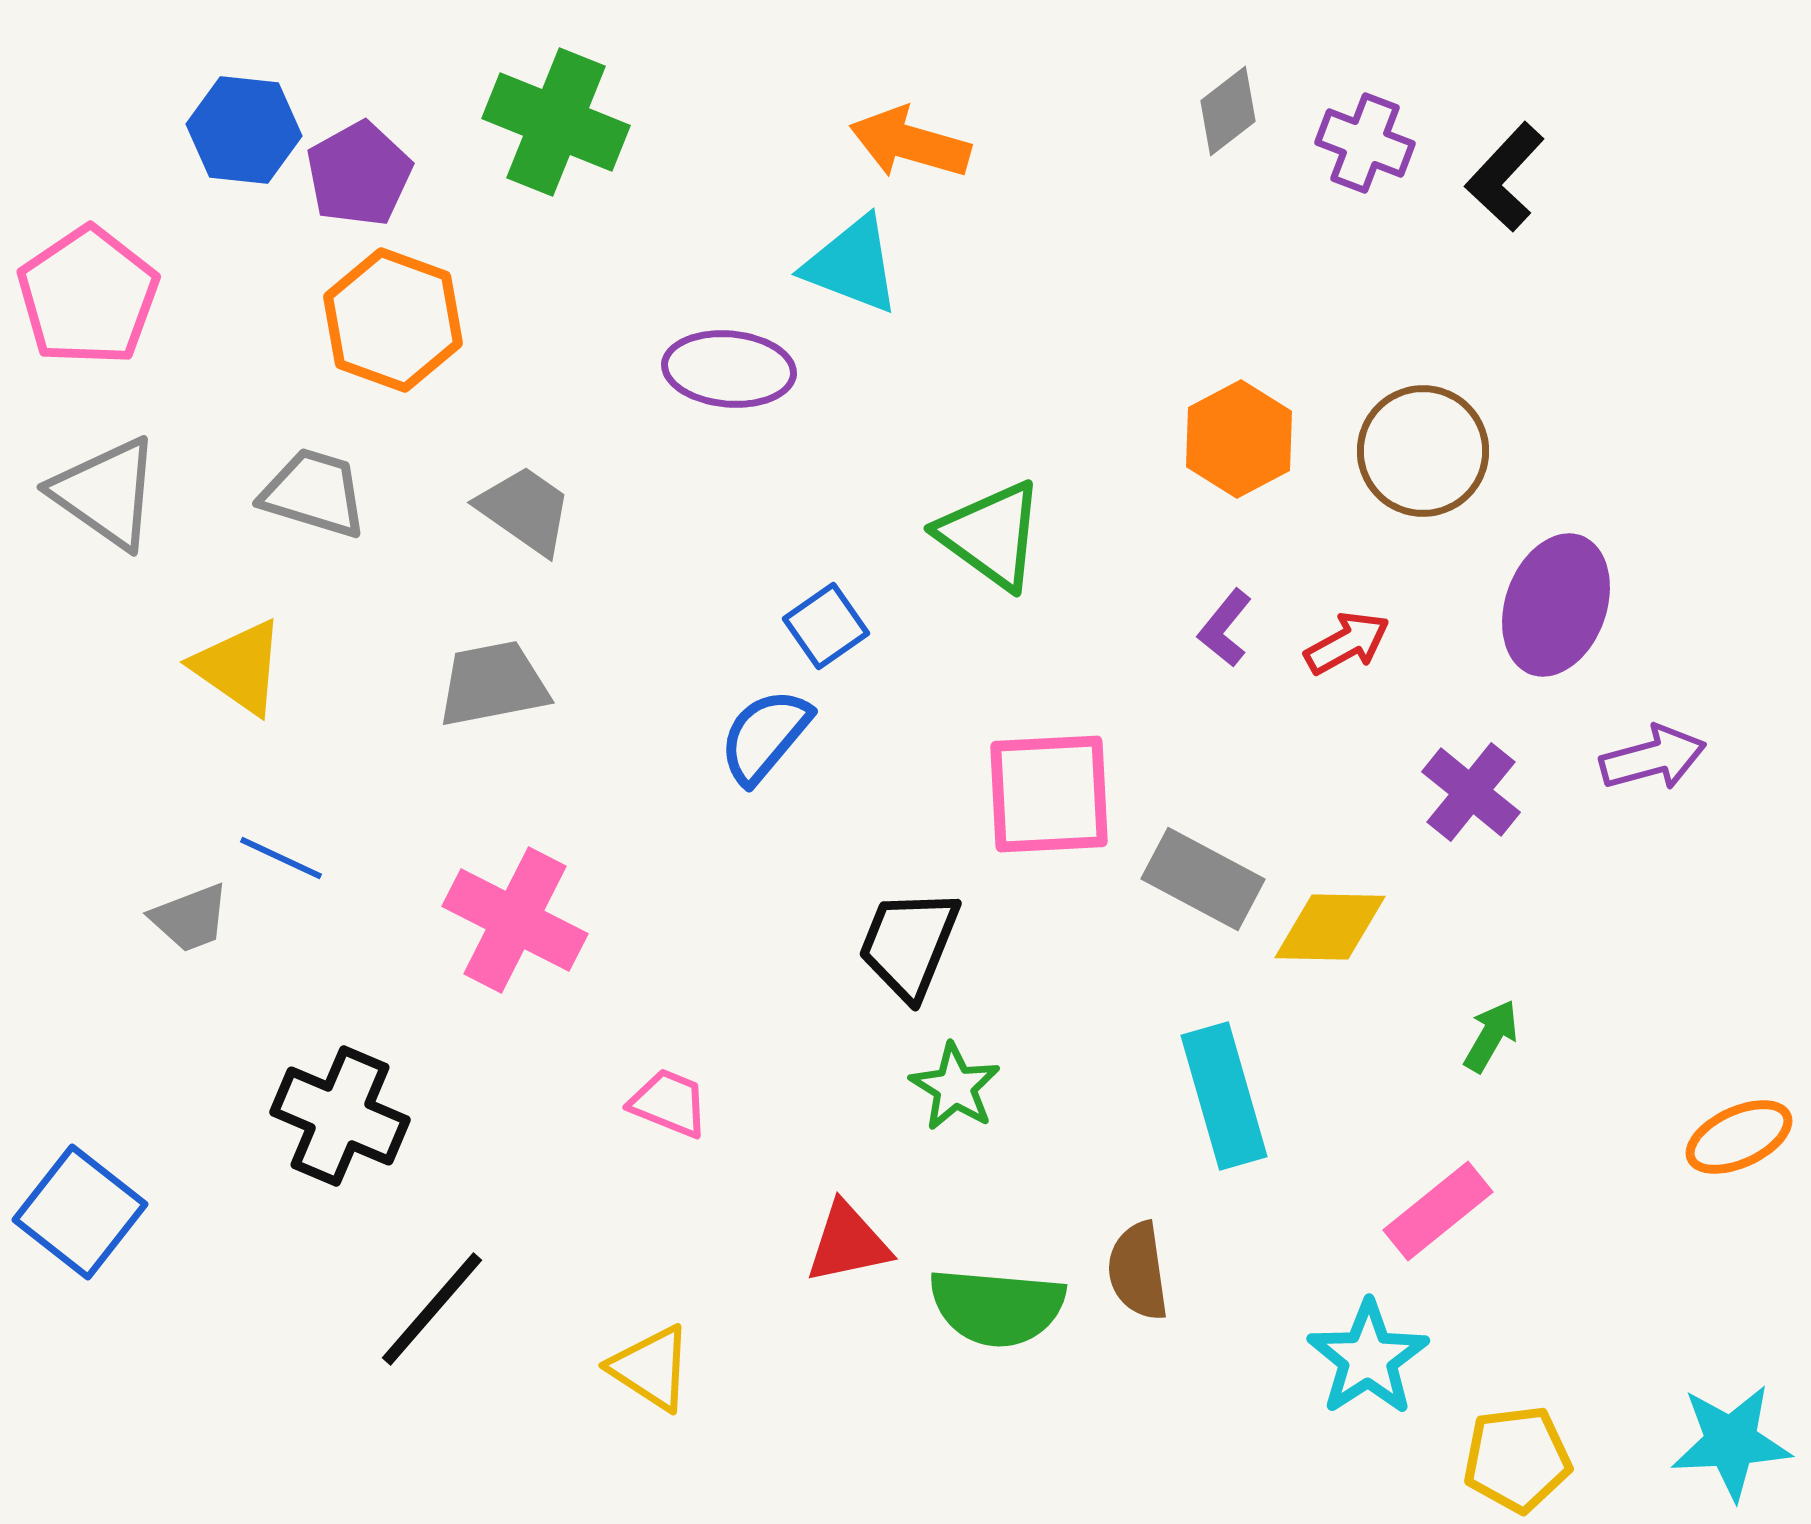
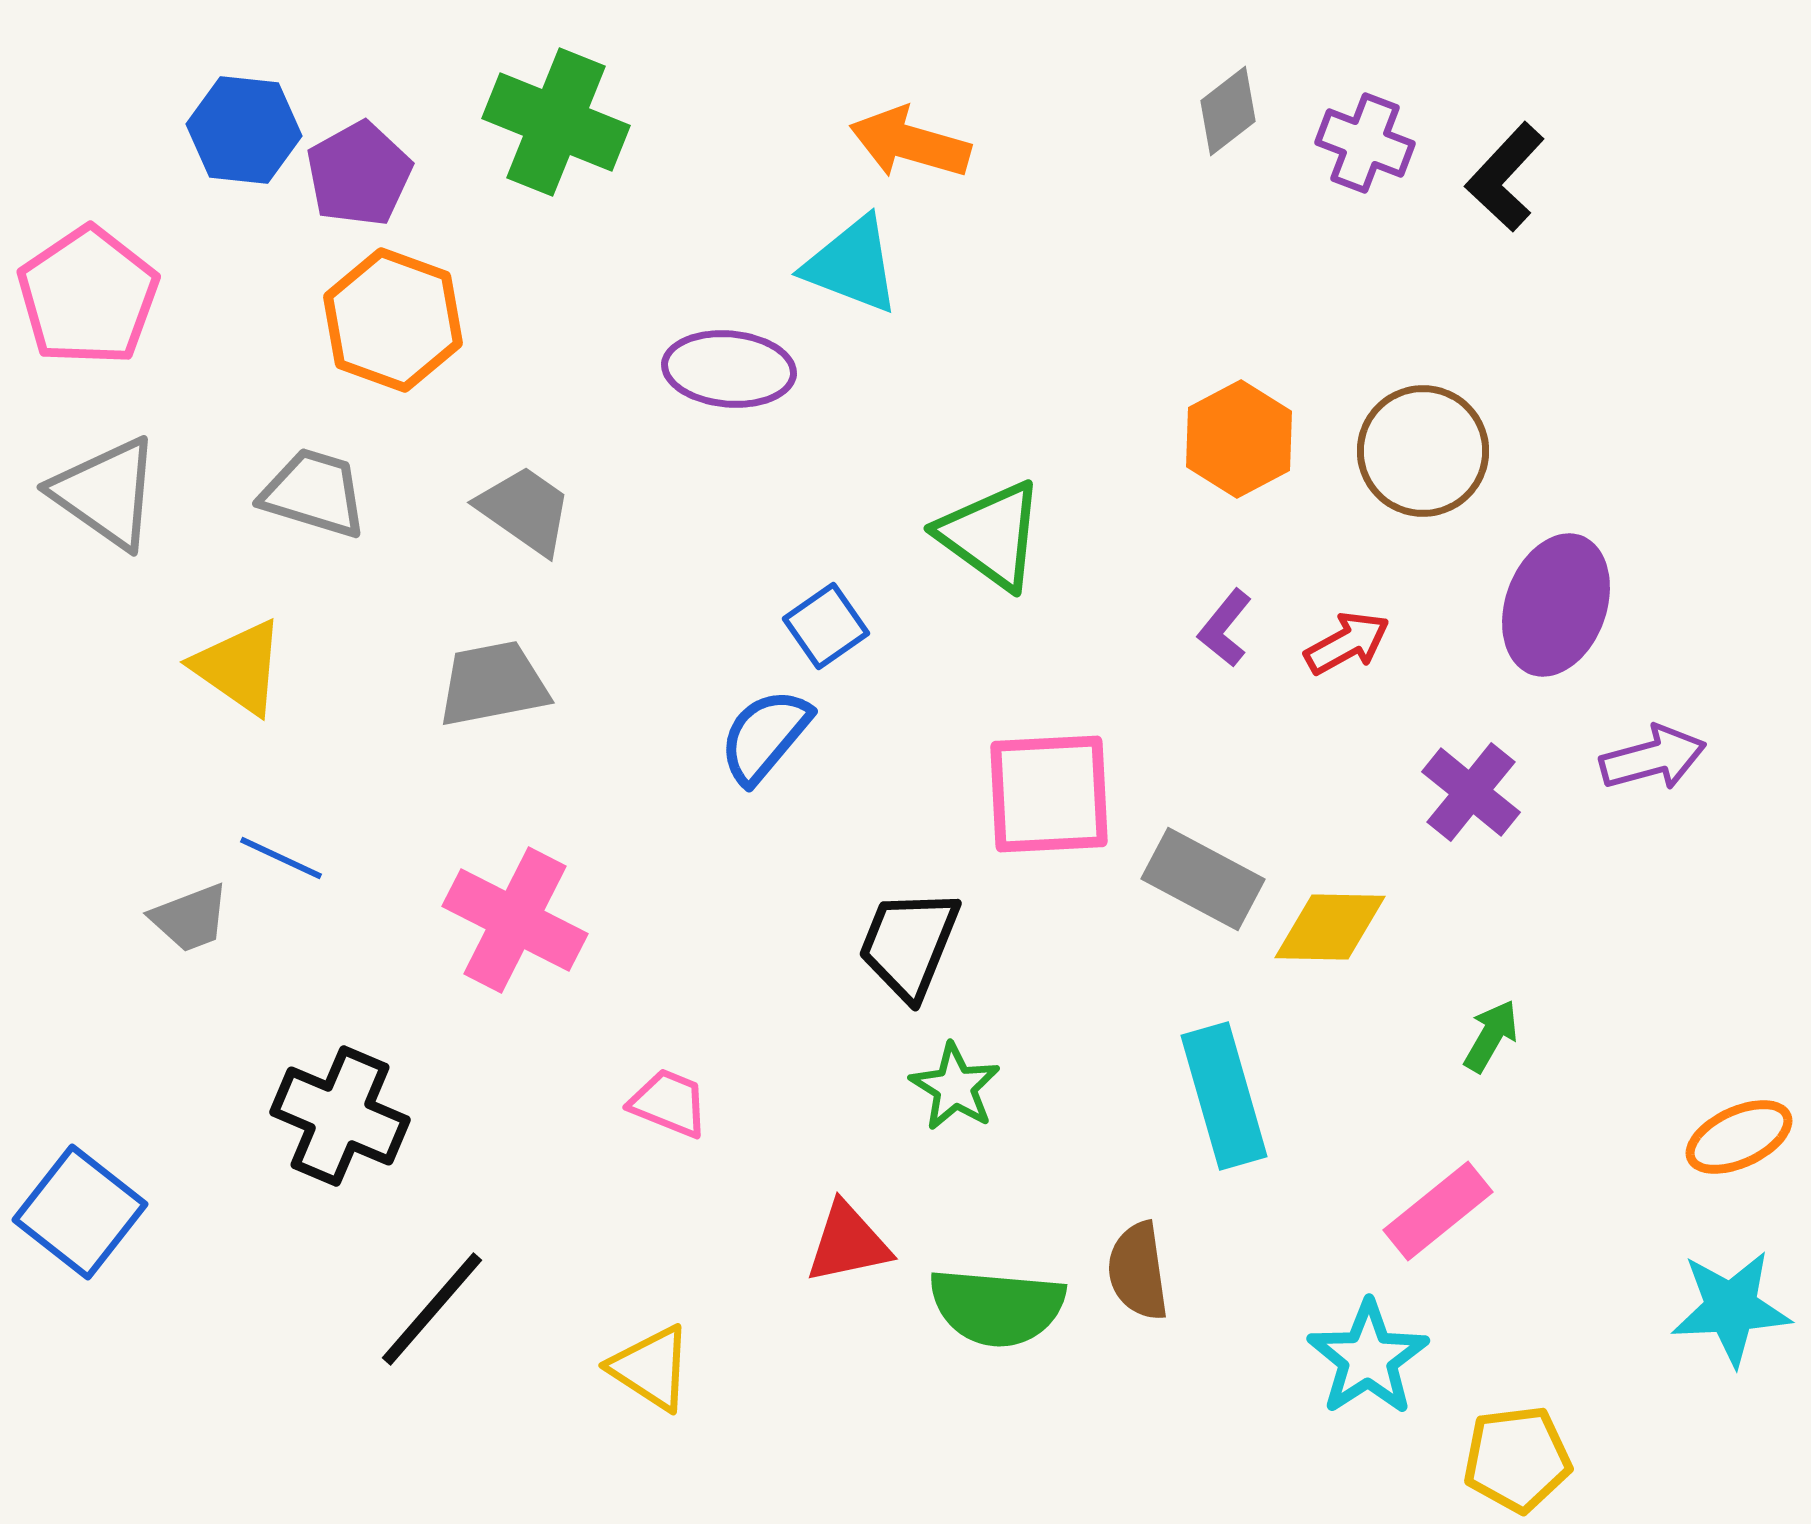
cyan star at (1731, 1442): moved 134 px up
